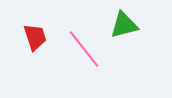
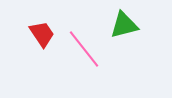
red trapezoid: moved 7 px right, 3 px up; rotated 16 degrees counterclockwise
